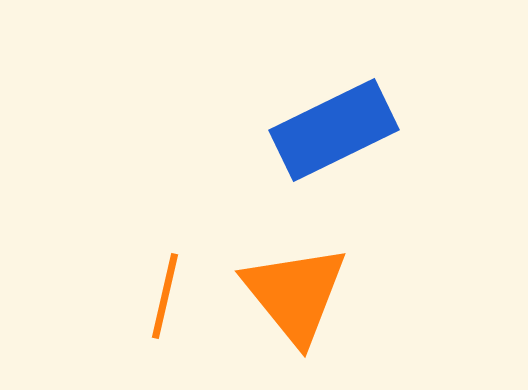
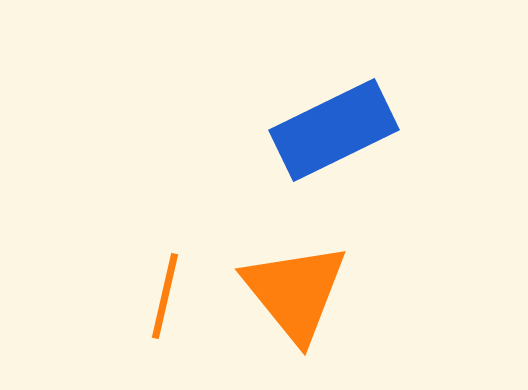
orange triangle: moved 2 px up
